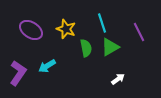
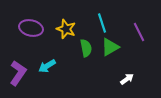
purple ellipse: moved 2 px up; rotated 20 degrees counterclockwise
white arrow: moved 9 px right
